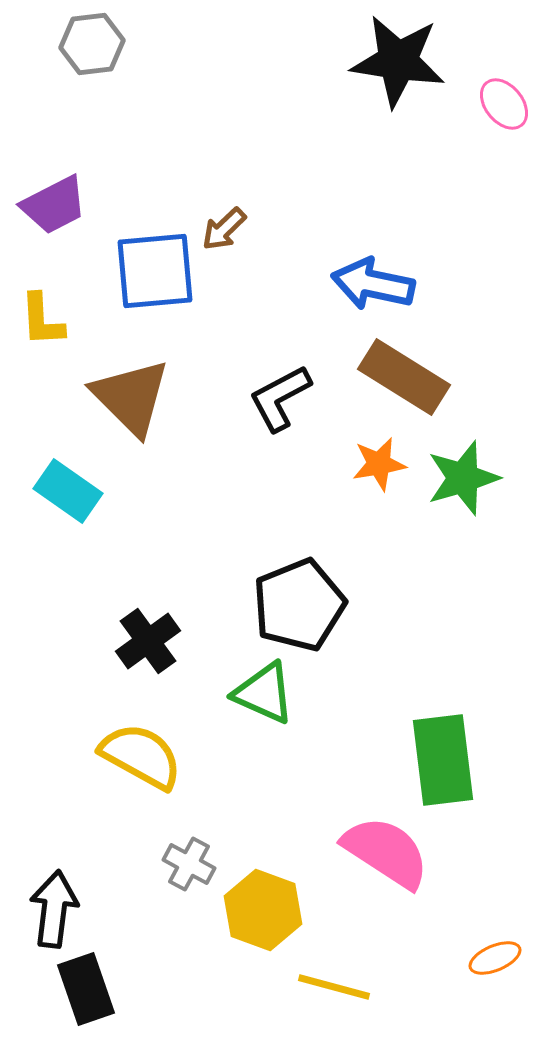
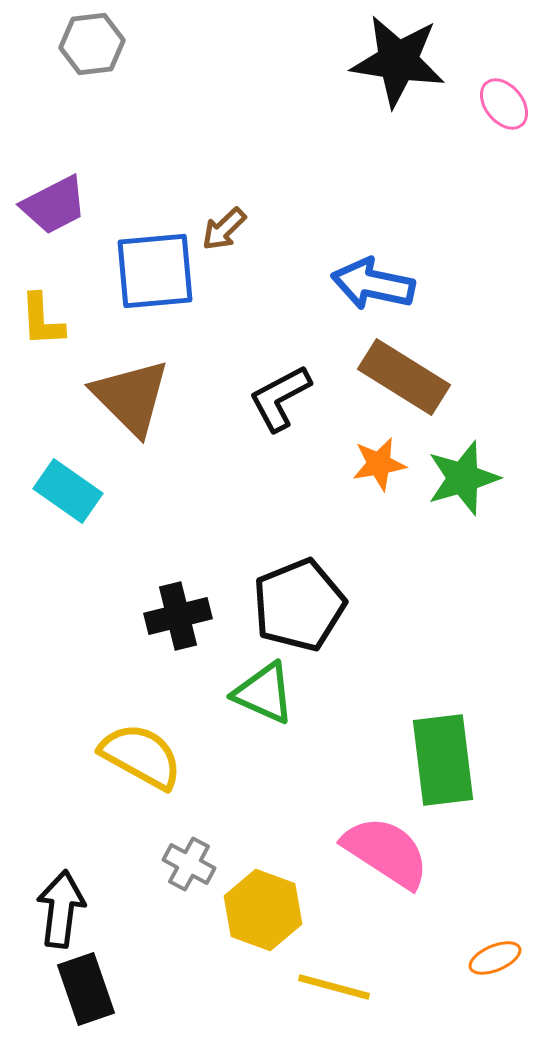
black cross: moved 30 px right, 25 px up; rotated 22 degrees clockwise
black arrow: moved 7 px right
